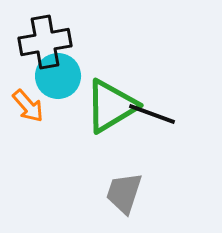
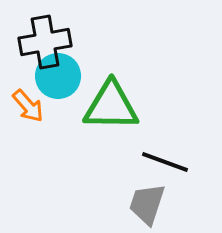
green triangle: rotated 32 degrees clockwise
black line: moved 13 px right, 48 px down
gray trapezoid: moved 23 px right, 11 px down
